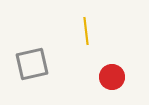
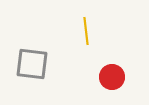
gray square: rotated 20 degrees clockwise
